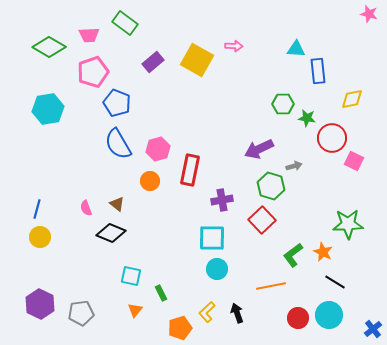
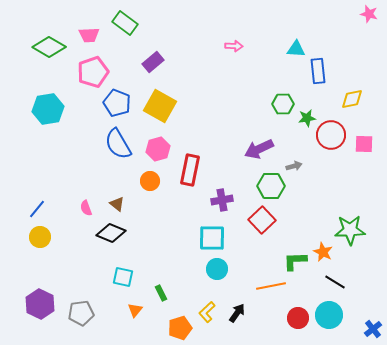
yellow square at (197, 60): moved 37 px left, 46 px down
green star at (307, 118): rotated 18 degrees counterclockwise
red circle at (332, 138): moved 1 px left, 3 px up
pink square at (354, 161): moved 10 px right, 17 px up; rotated 24 degrees counterclockwise
green hexagon at (271, 186): rotated 16 degrees counterclockwise
blue line at (37, 209): rotated 24 degrees clockwise
green star at (348, 224): moved 2 px right, 6 px down
green L-shape at (293, 255): moved 2 px right, 6 px down; rotated 35 degrees clockwise
cyan square at (131, 276): moved 8 px left, 1 px down
black arrow at (237, 313): rotated 54 degrees clockwise
